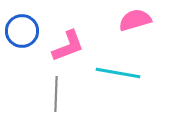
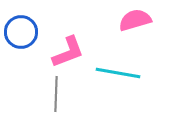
blue circle: moved 1 px left, 1 px down
pink L-shape: moved 6 px down
